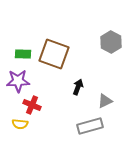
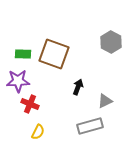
red cross: moved 2 px left, 1 px up
yellow semicircle: moved 18 px right, 8 px down; rotated 70 degrees counterclockwise
